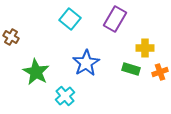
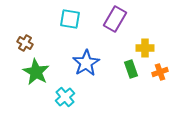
cyan square: rotated 30 degrees counterclockwise
brown cross: moved 14 px right, 6 px down
green rectangle: rotated 54 degrees clockwise
cyan cross: moved 1 px down
